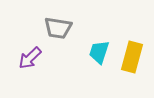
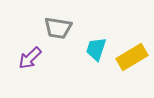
cyan trapezoid: moved 3 px left, 3 px up
yellow rectangle: rotated 44 degrees clockwise
